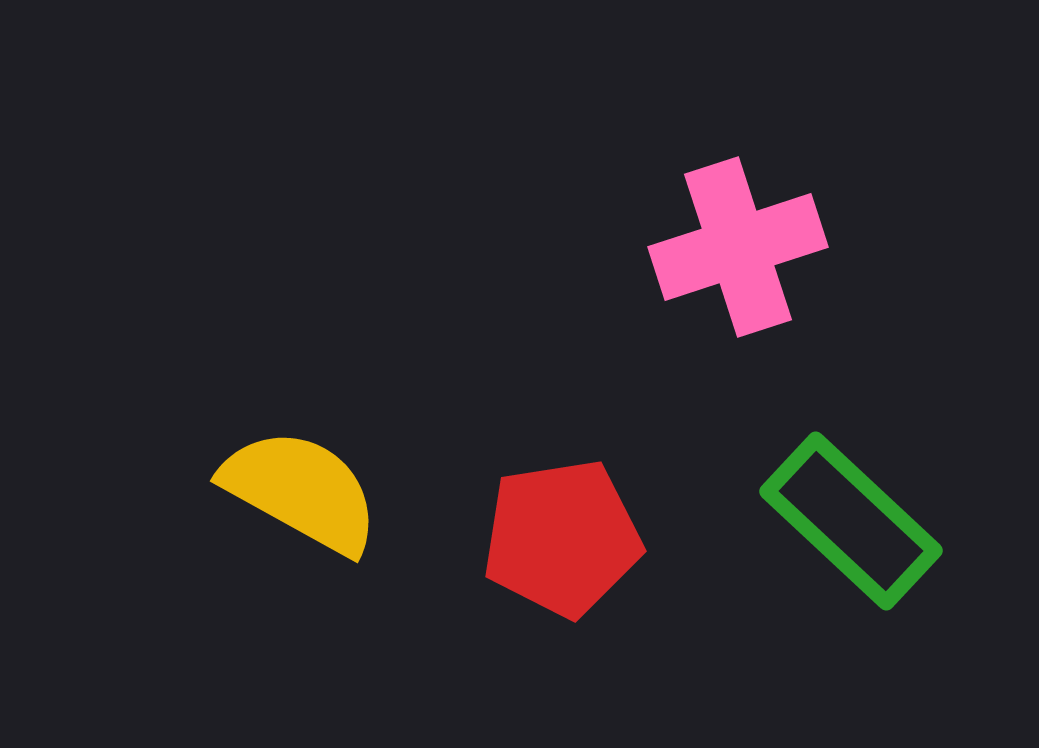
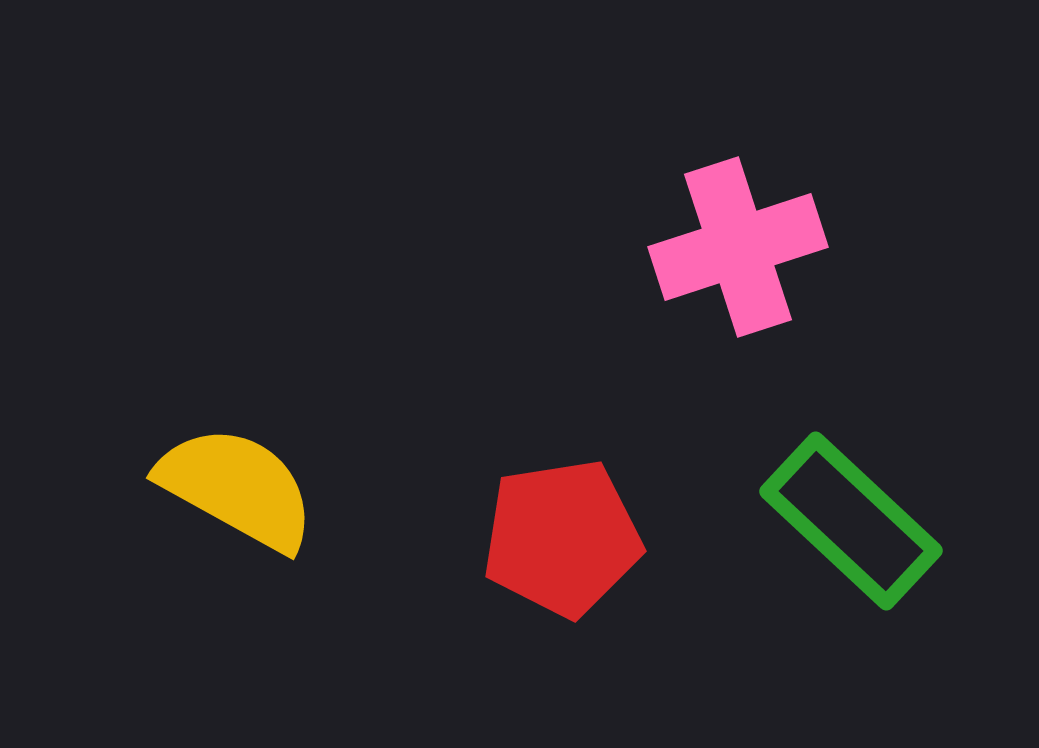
yellow semicircle: moved 64 px left, 3 px up
